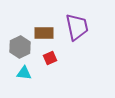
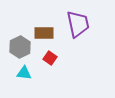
purple trapezoid: moved 1 px right, 3 px up
red square: rotated 32 degrees counterclockwise
